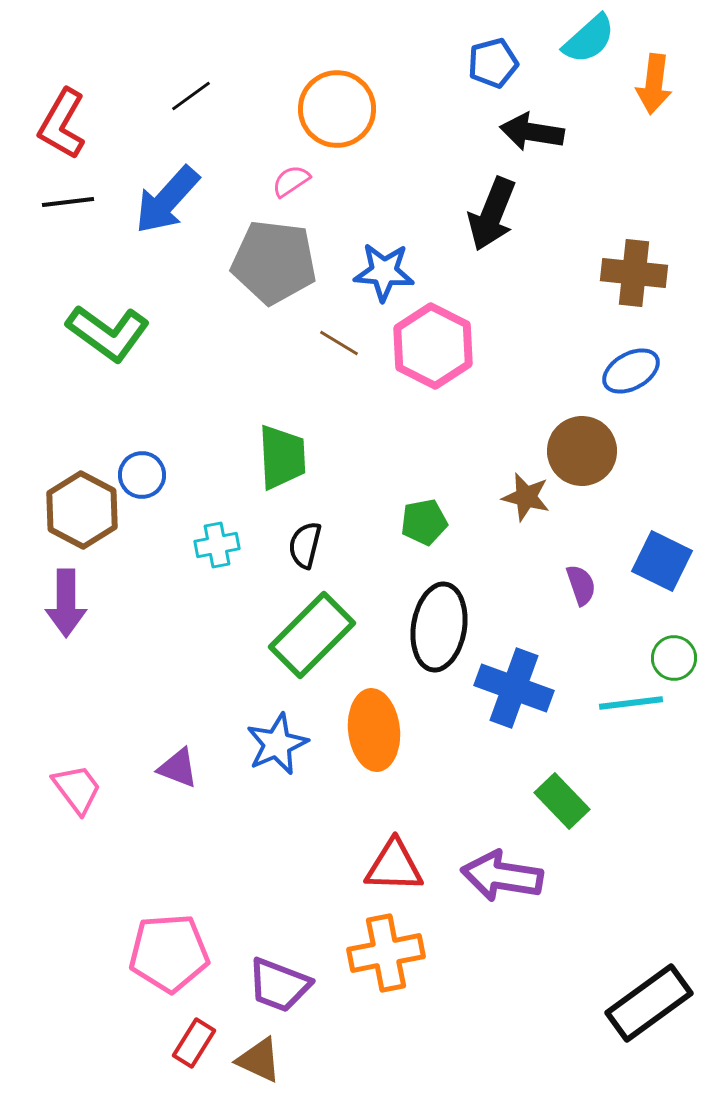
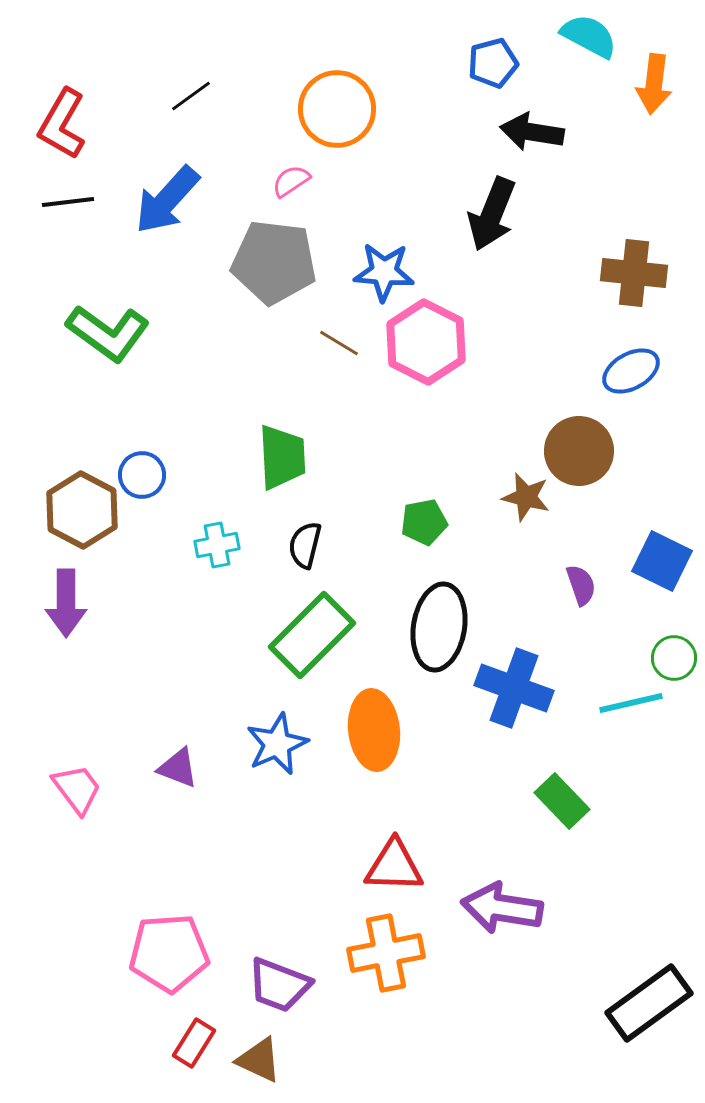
cyan semicircle at (589, 39): moved 3 px up; rotated 110 degrees counterclockwise
pink hexagon at (433, 346): moved 7 px left, 4 px up
brown circle at (582, 451): moved 3 px left
cyan line at (631, 703): rotated 6 degrees counterclockwise
purple arrow at (502, 876): moved 32 px down
